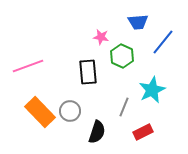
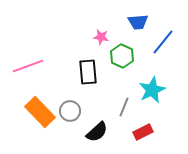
black semicircle: rotated 30 degrees clockwise
